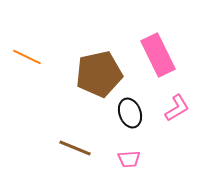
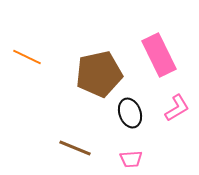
pink rectangle: moved 1 px right
pink trapezoid: moved 2 px right
